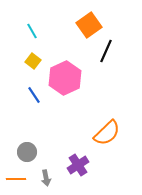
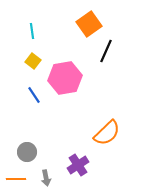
orange square: moved 1 px up
cyan line: rotated 21 degrees clockwise
pink hexagon: rotated 16 degrees clockwise
